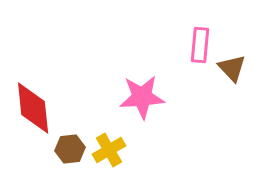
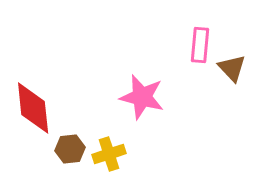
pink star: rotated 18 degrees clockwise
yellow cross: moved 4 px down; rotated 12 degrees clockwise
